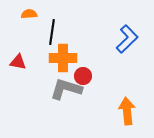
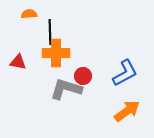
black line: moved 2 px left; rotated 10 degrees counterclockwise
blue L-shape: moved 2 px left, 34 px down; rotated 16 degrees clockwise
orange cross: moved 7 px left, 5 px up
orange arrow: rotated 60 degrees clockwise
